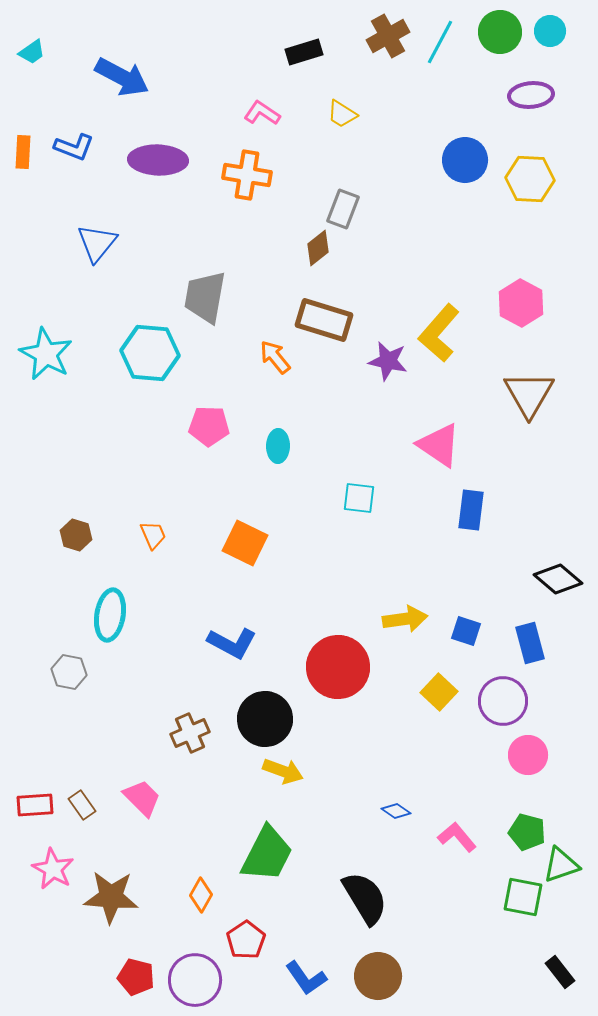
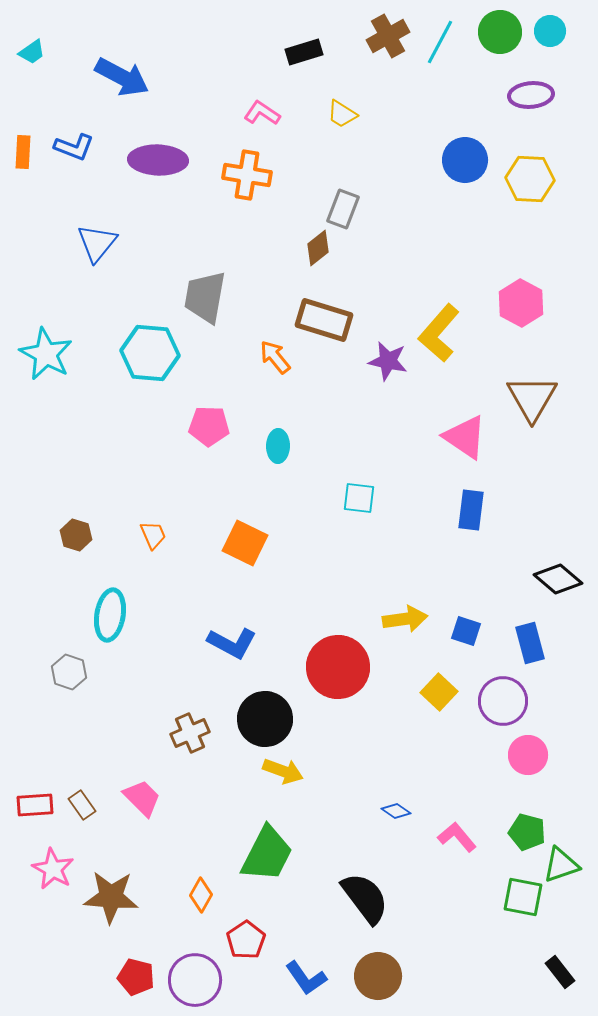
brown triangle at (529, 394): moved 3 px right, 4 px down
pink triangle at (439, 445): moved 26 px right, 8 px up
gray hexagon at (69, 672): rotated 8 degrees clockwise
black semicircle at (365, 898): rotated 6 degrees counterclockwise
